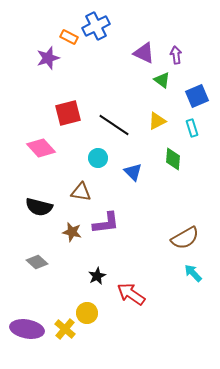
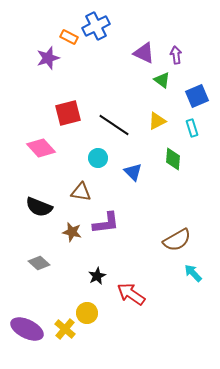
black semicircle: rotated 8 degrees clockwise
brown semicircle: moved 8 px left, 2 px down
gray diamond: moved 2 px right, 1 px down
purple ellipse: rotated 16 degrees clockwise
